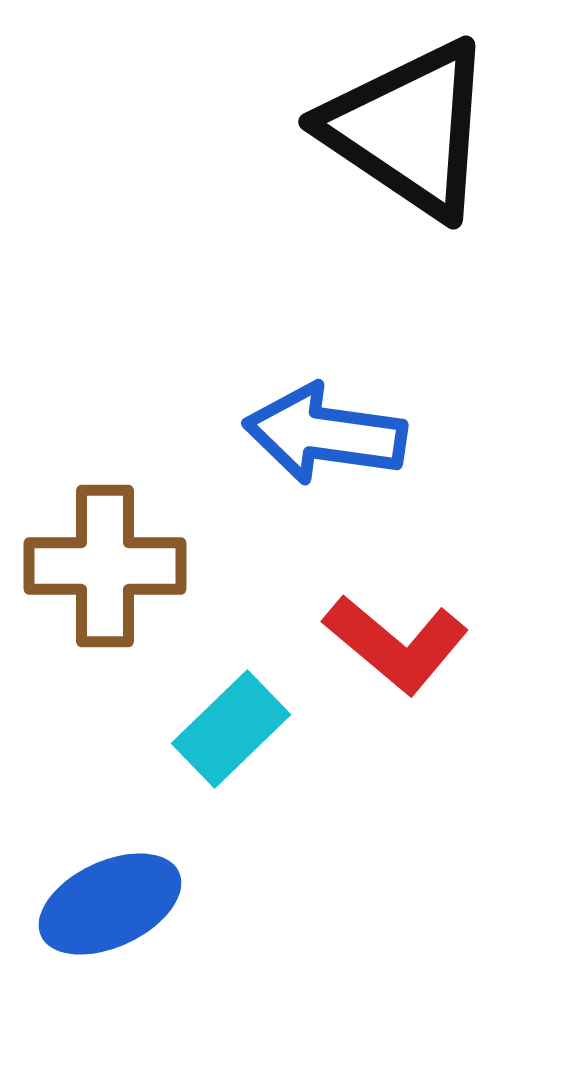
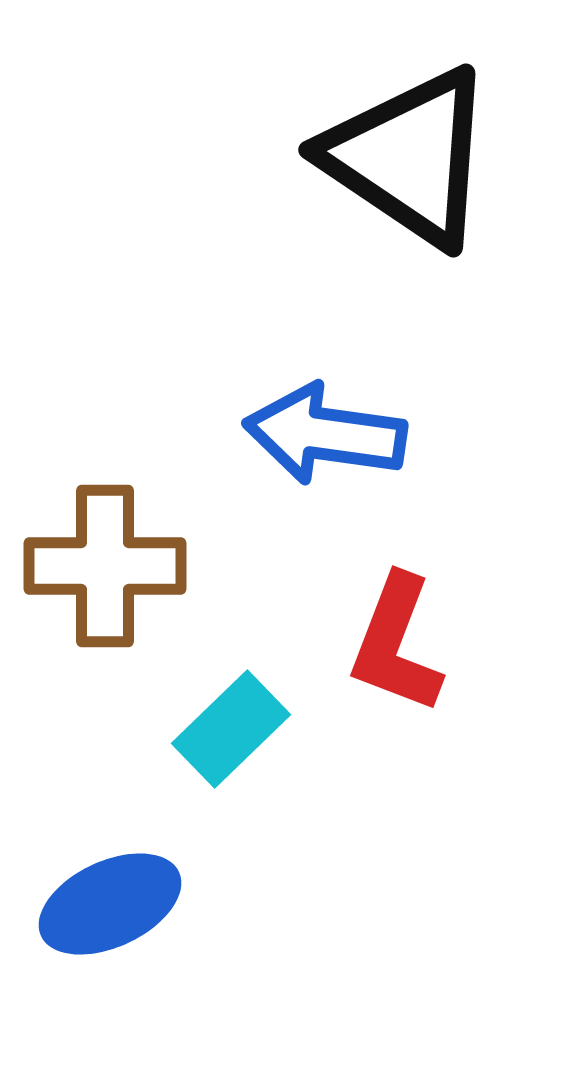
black triangle: moved 28 px down
red L-shape: rotated 71 degrees clockwise
